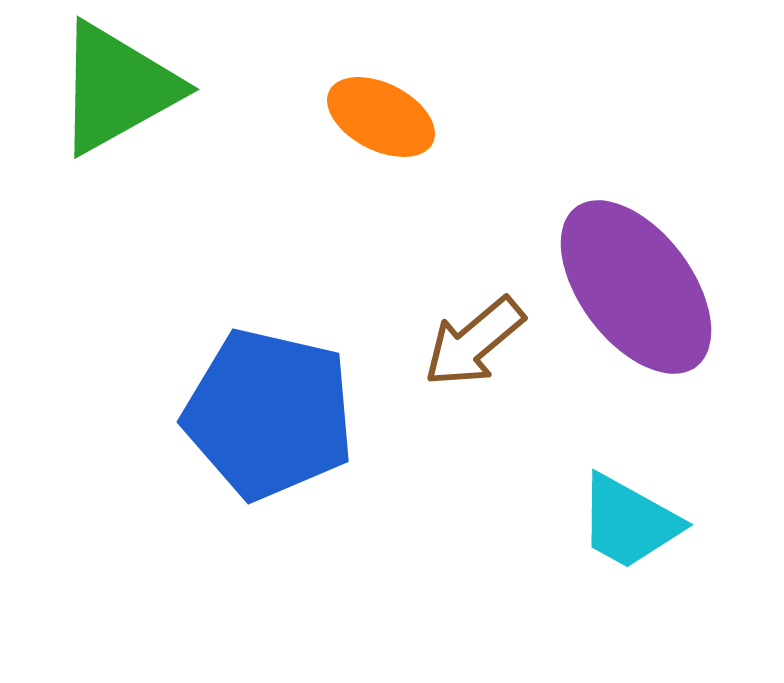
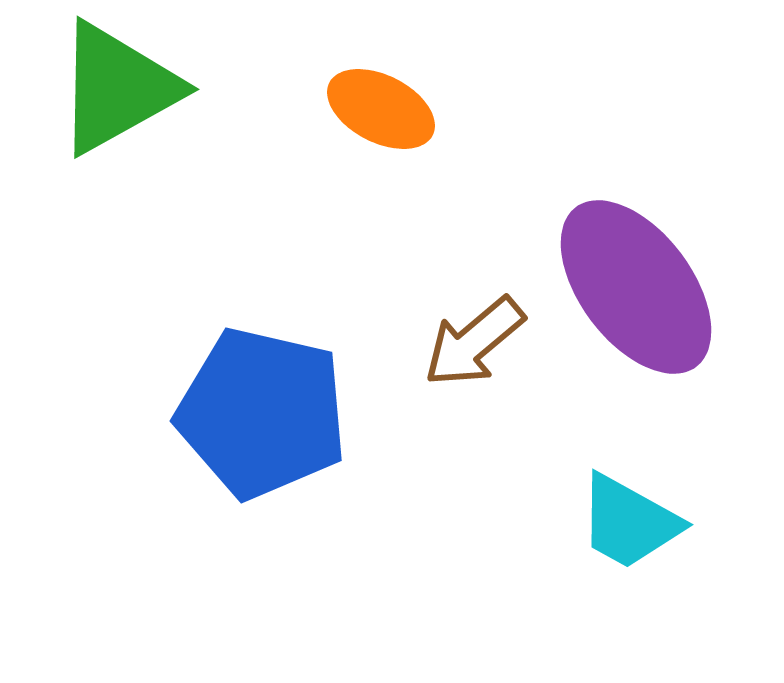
orange ellipse: moved 8 px up
blue pentagon: moved 7 px left, 1 px up
